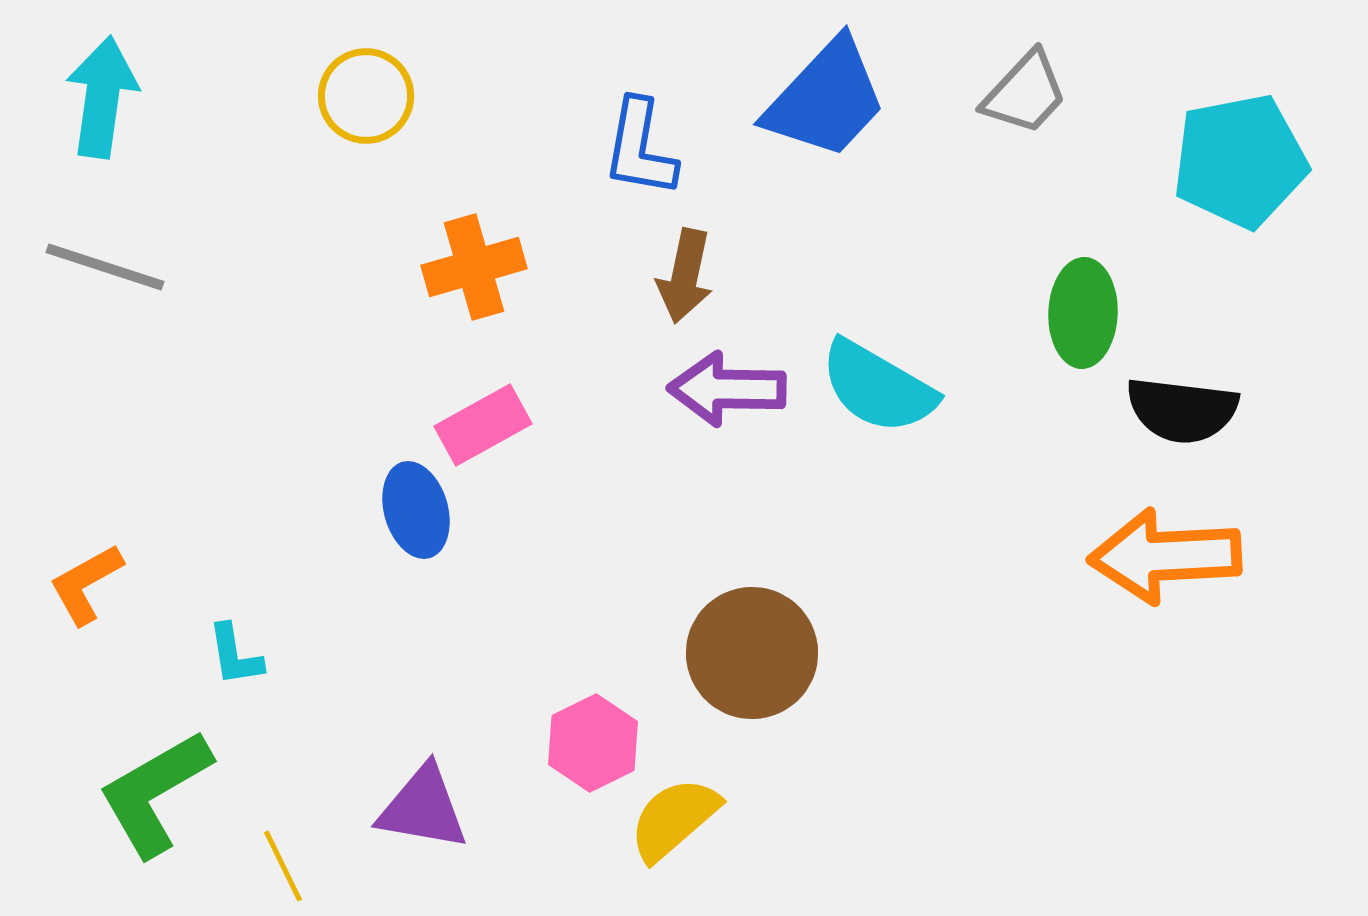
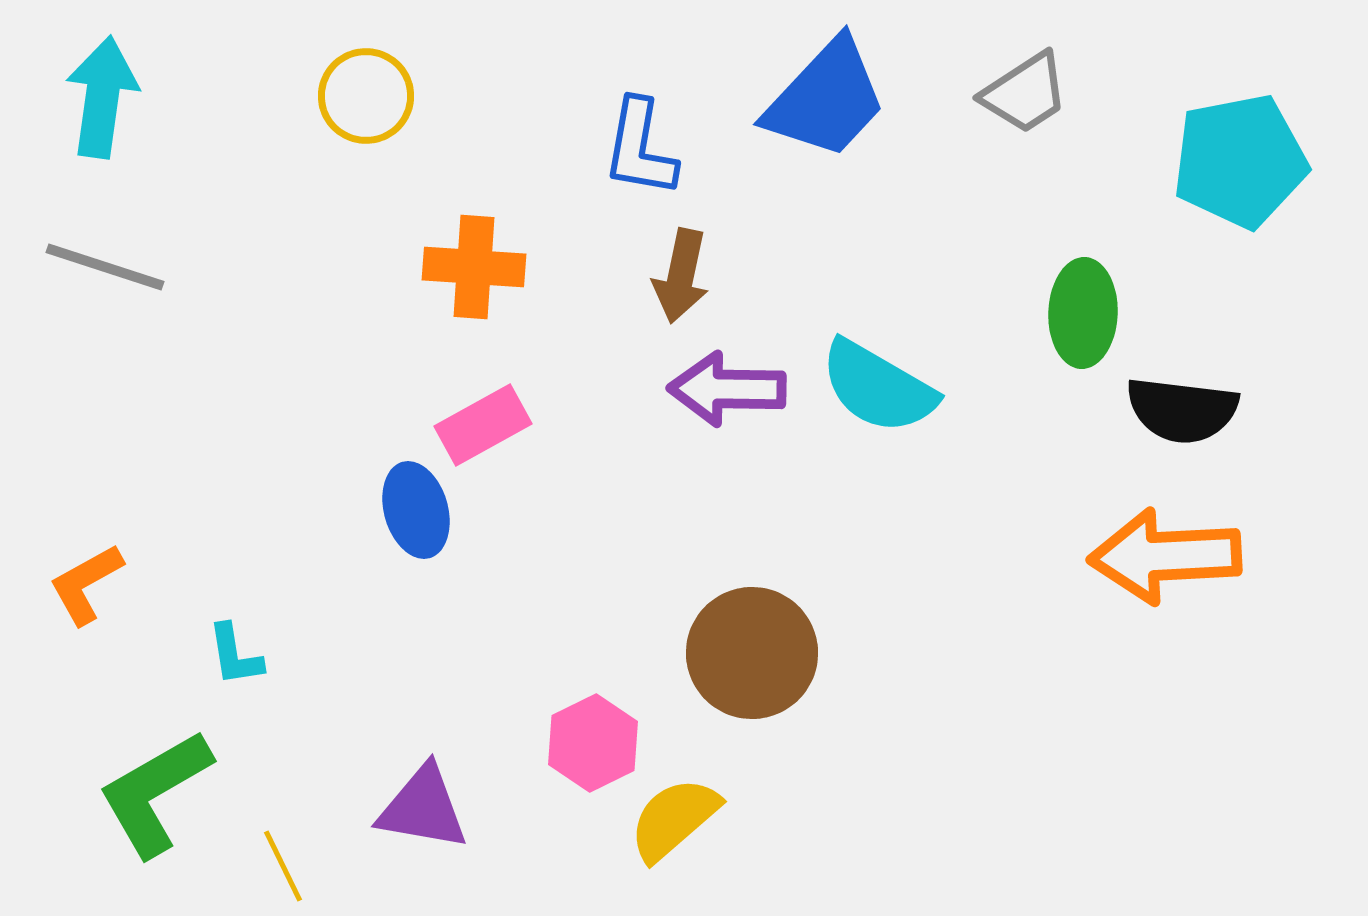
gray trapezoid: rotated 14 degrees clockwise
orange cross: rotated 20 degrees clockwise
brown arrow: moved 4 px left
